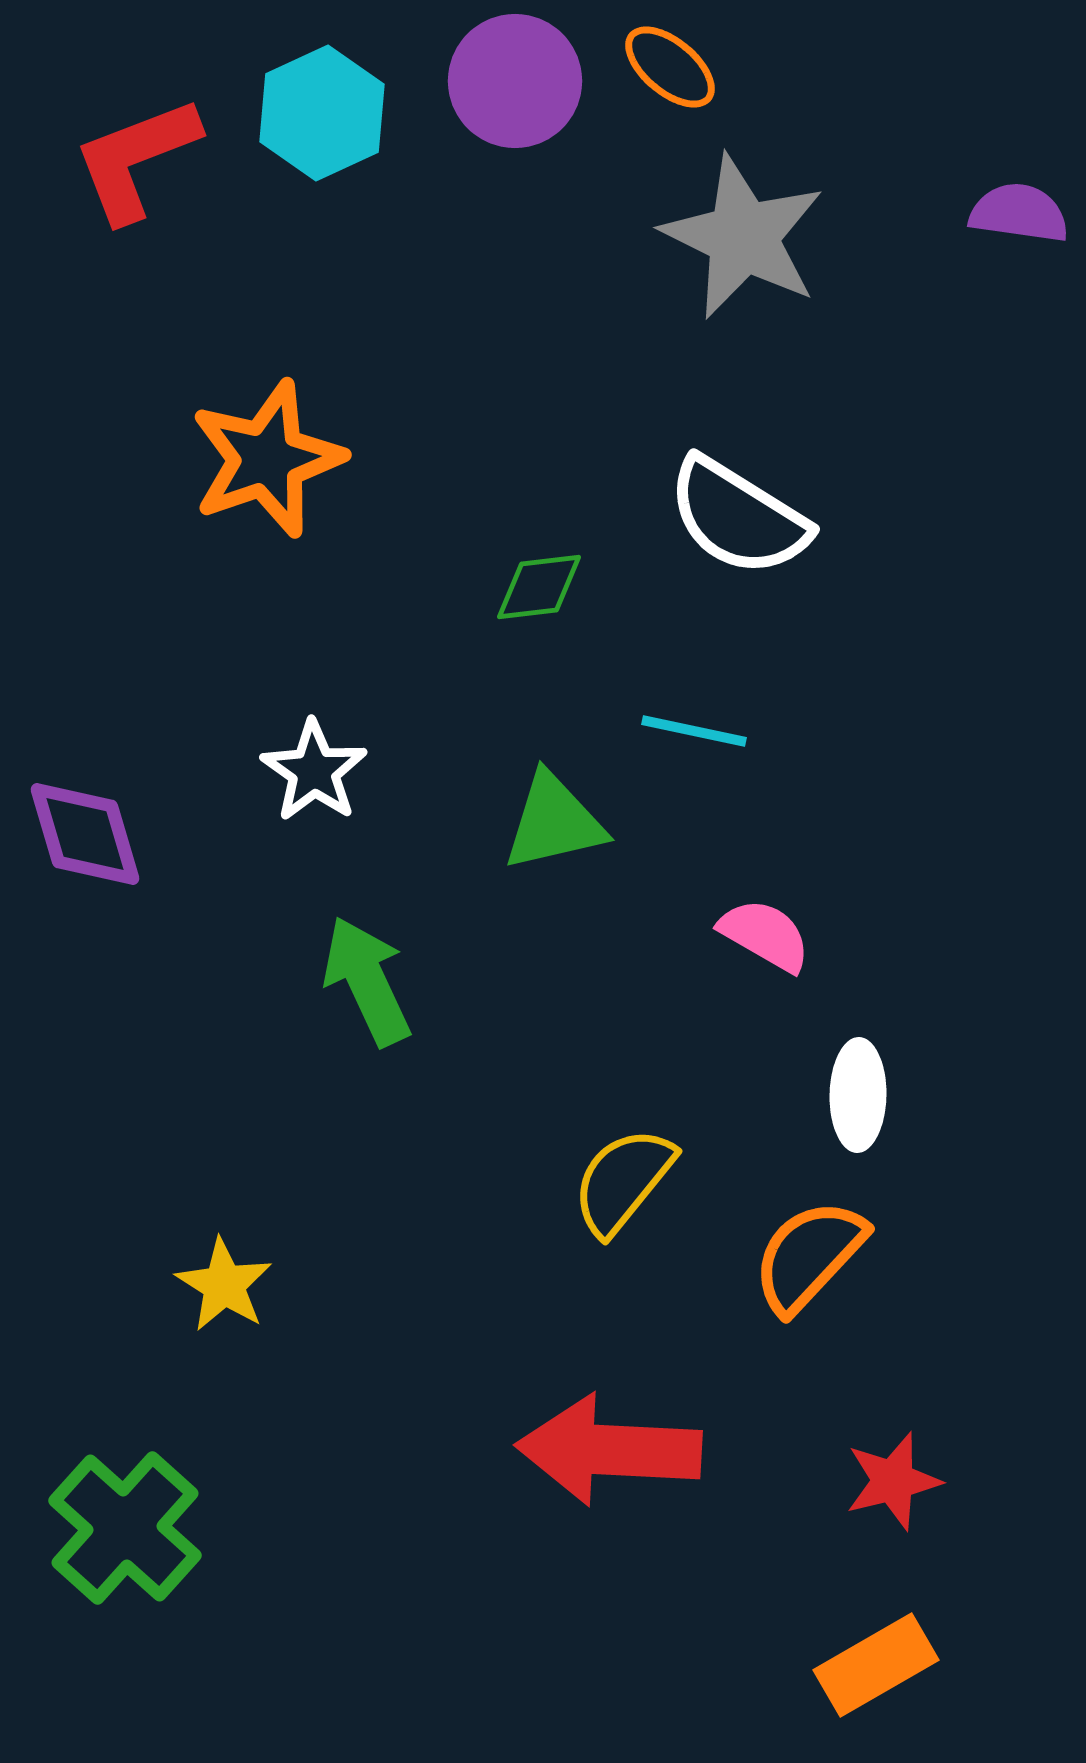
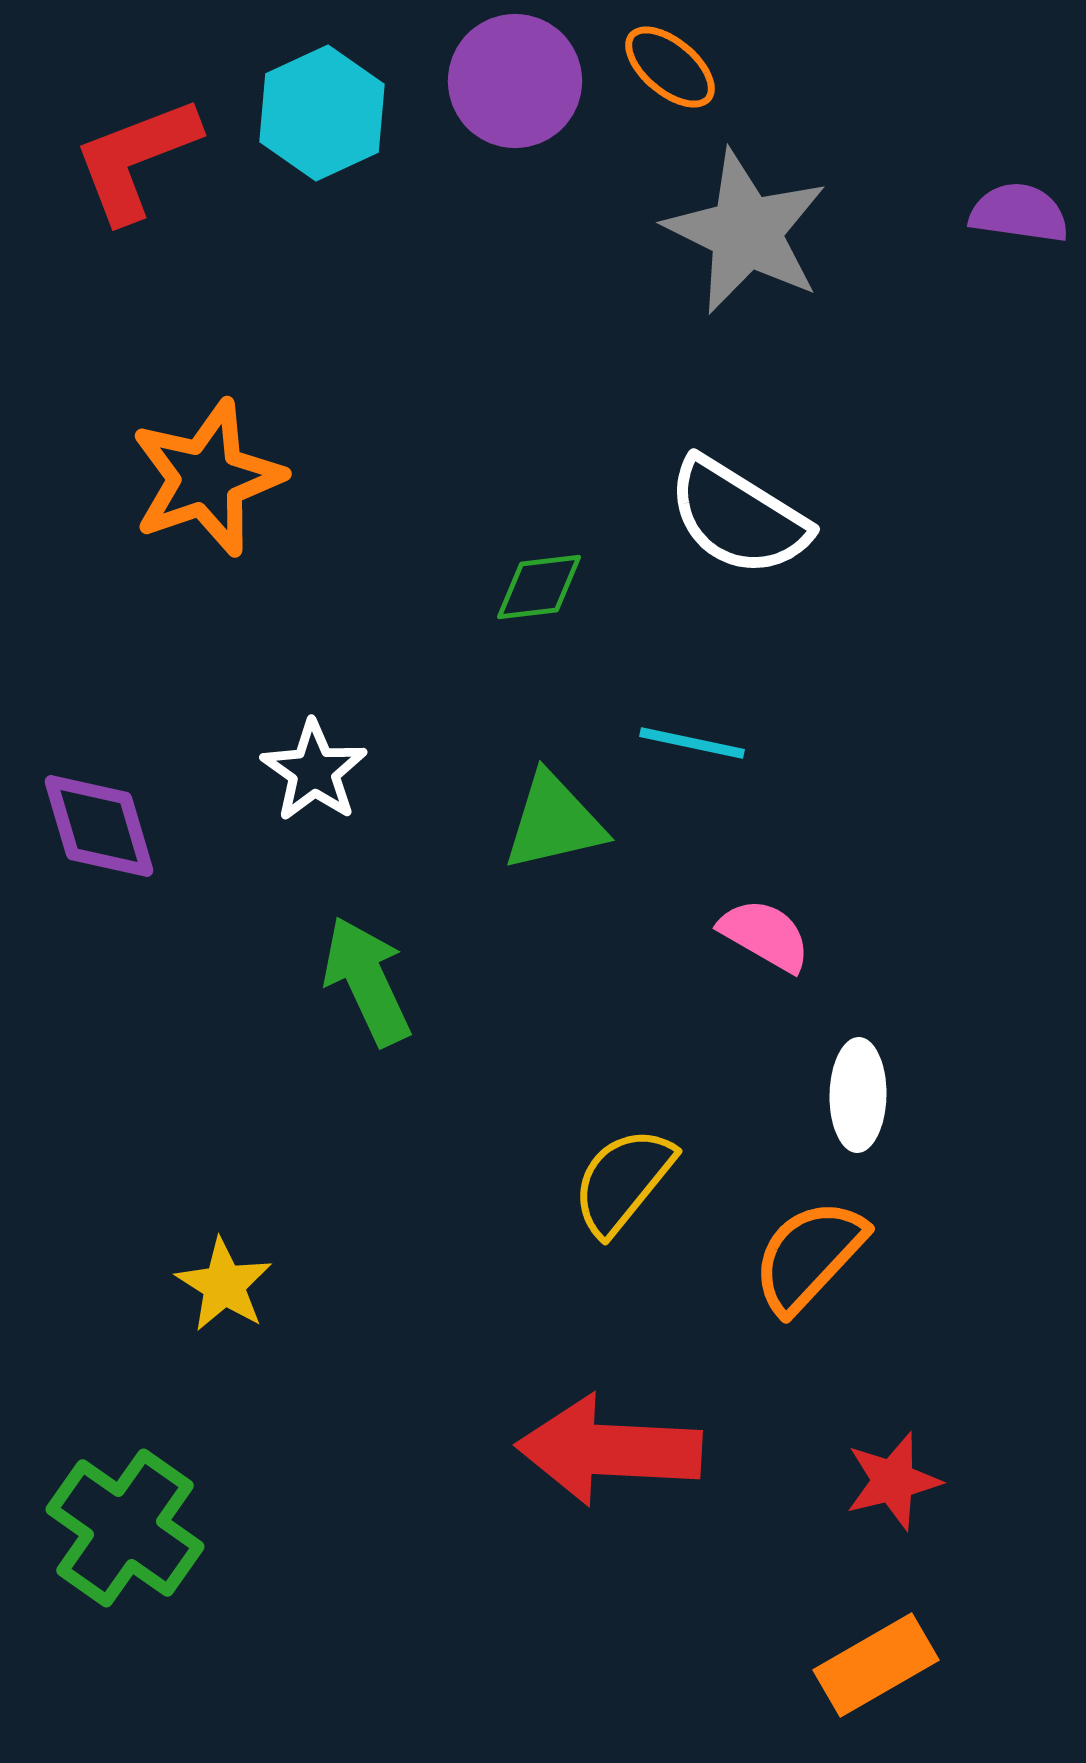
gray star: moved 3 px right, 5 px up
orange star: moved 60 px left, 19 px down
cyan line: moved 2 px left, 12 px down
purple diamond: moved 14 px right, 8 px up
green cross: rotated 7 degrees counterclockwise
